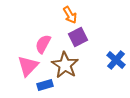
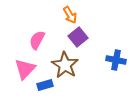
purple square: rotated 12 degrees counterclockwise
pink semicircle: moved 6 px left, 4 px up
blue cross: rotated 30 degrees counterclockwise
pink triangle: moved 3 px left, 3 px down
